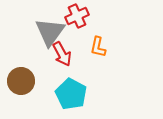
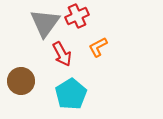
gray triangle: moved 5 px left, 9 px up
orange L-shape: rotated 50 degrees clockwise
cyan pentagon: rotated 12 degrees clockwise
